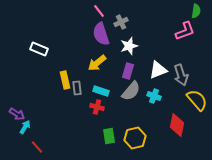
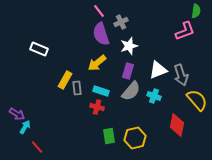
yellow rectangle: rotated 42 degrees clockwise
